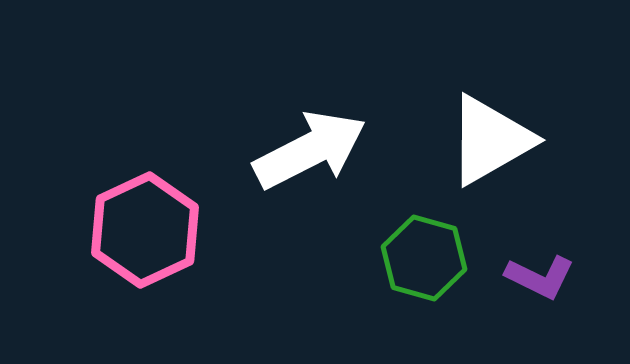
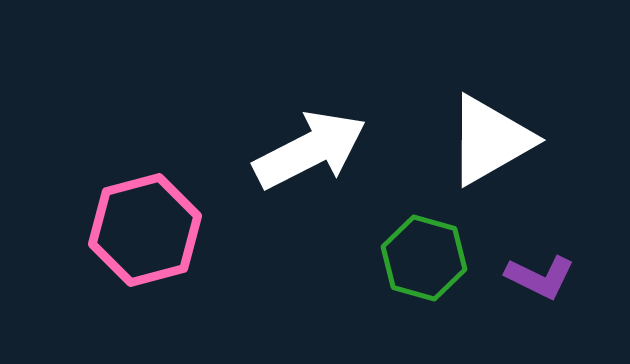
pink hexagon: rotated 10 degrees clockwise
